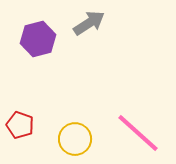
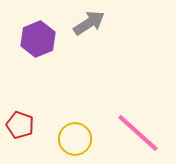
purple hexagon: rotated 8 degrees counterclockwise
